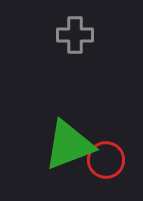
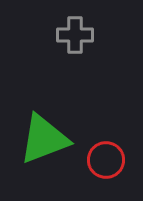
green triangle: moved 25 px left, 6 px up
